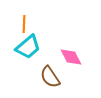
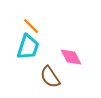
orange line: moved 7 px right, 2 px down; rotated 48 degrees counterclockwise
cyan trapezoid: rotated 32 degrees counterclockwise
